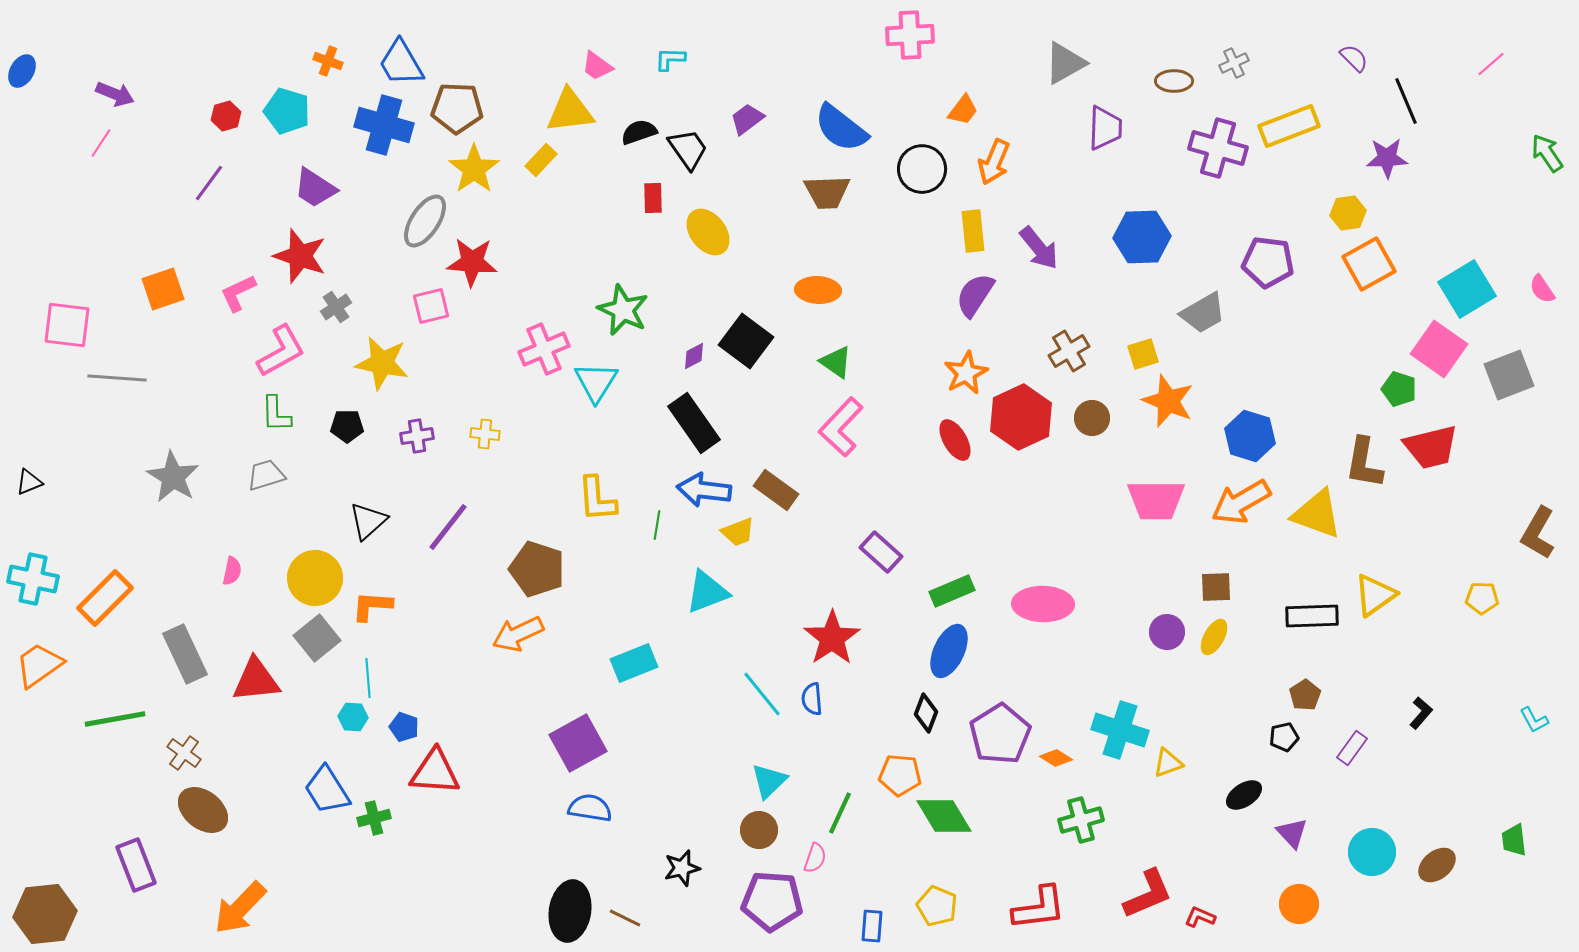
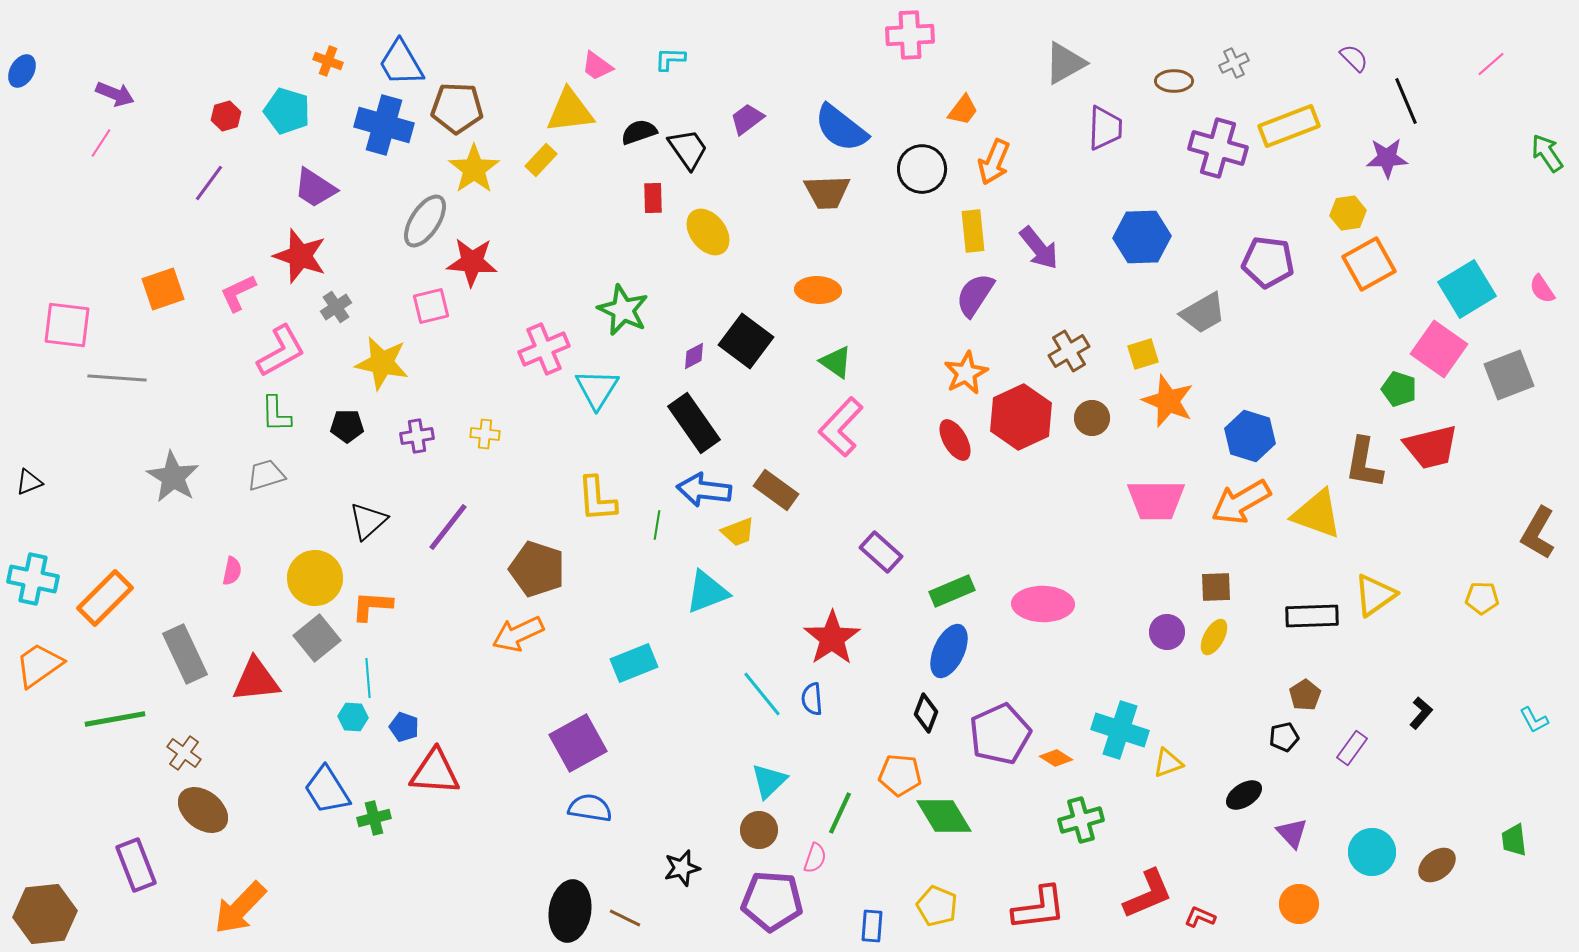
cyan triangle at (596, 382): moved 1 px right, 7 px down
purple pentagon at (1000, 734): rotated 8 degrees clockwise
